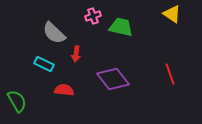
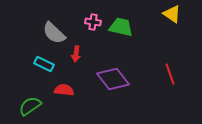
pink cross: moved 6 px down; rotated 28 degrees clockwise
green semicircle: moved 13 px right, 5 px down; rotated 95 degrees counterclockwise
